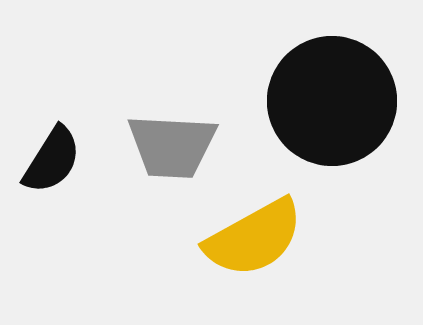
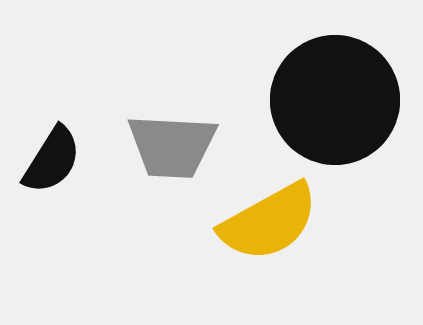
black circle: moved 3 px right, 1 px up
yellow semicircle: moved 15 px right, 16 px up
